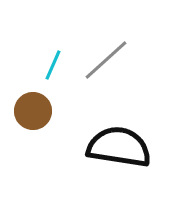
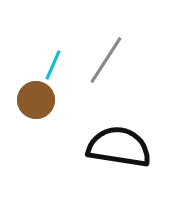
gray line: rotated 15 degrees counterclockwise
brown circle: moved 3 px right, 11 px up
